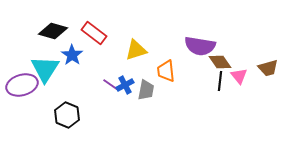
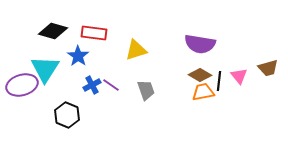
red rectangle: rotated 30 degrees counterclockwise
purple semicircle: moved 2 px up
blue star: moved 6 px right, 1 px down
brown diamond: moved 20 px left, 13 px down; rotated 25 degrees counterclockwise
orange trapezoid: moved 37 px right, 21 px down; rotated 85 degrees clockwise
black line: moved 1 px left
blue cross: moved 33 px left
gray trapezoid: rotated 30 degrees counterclockwise
